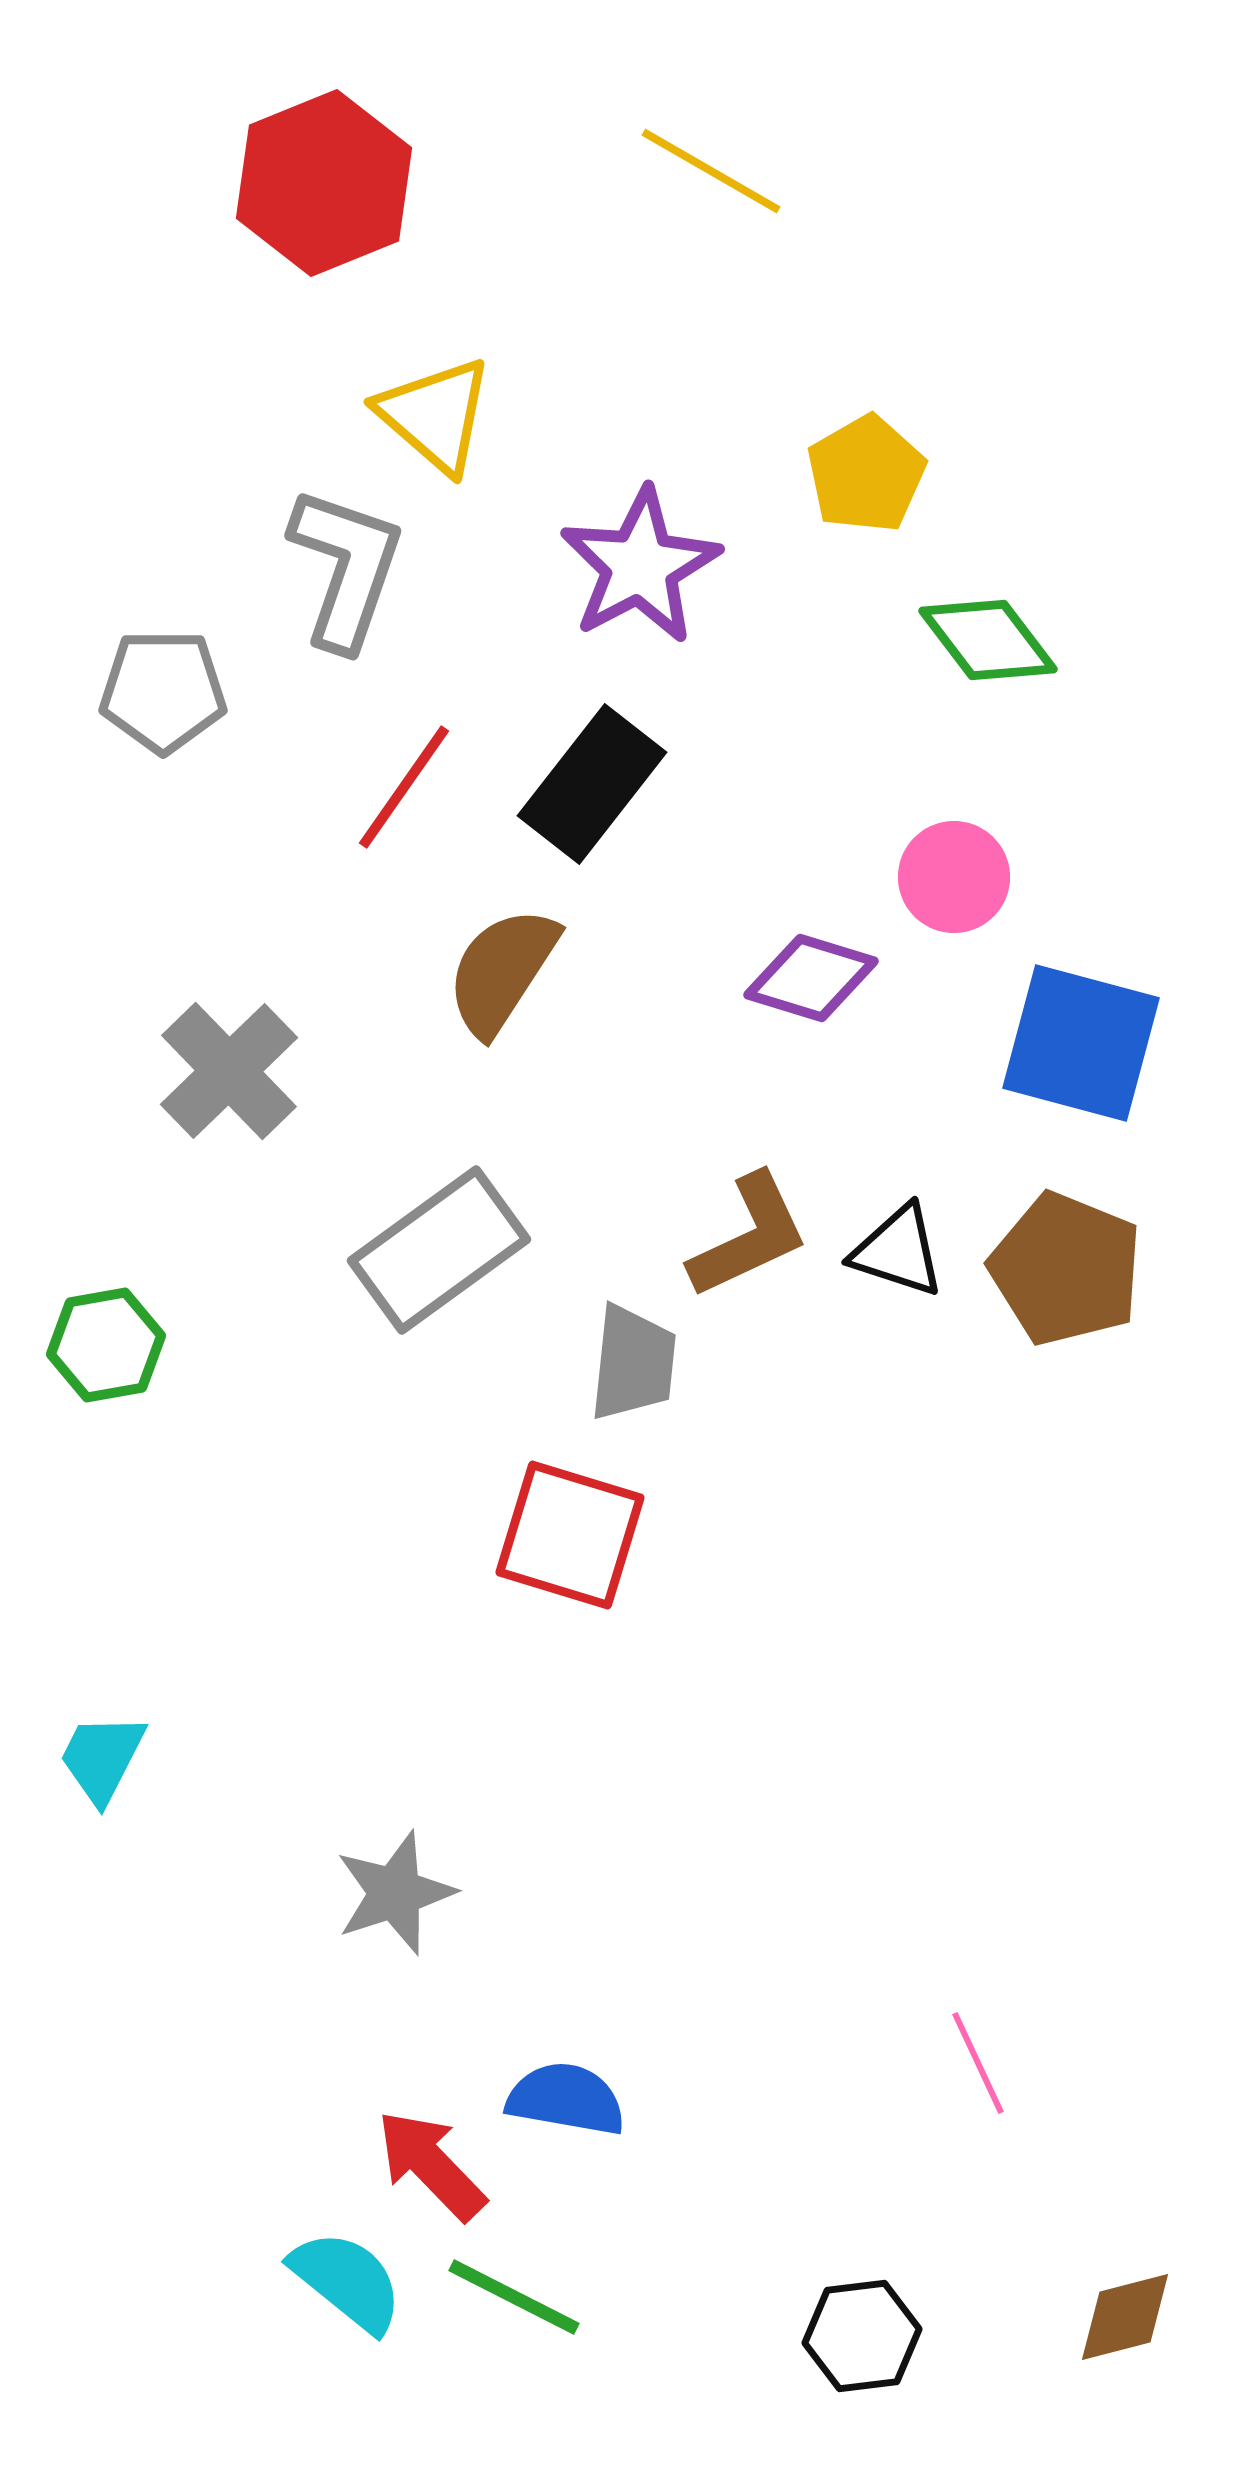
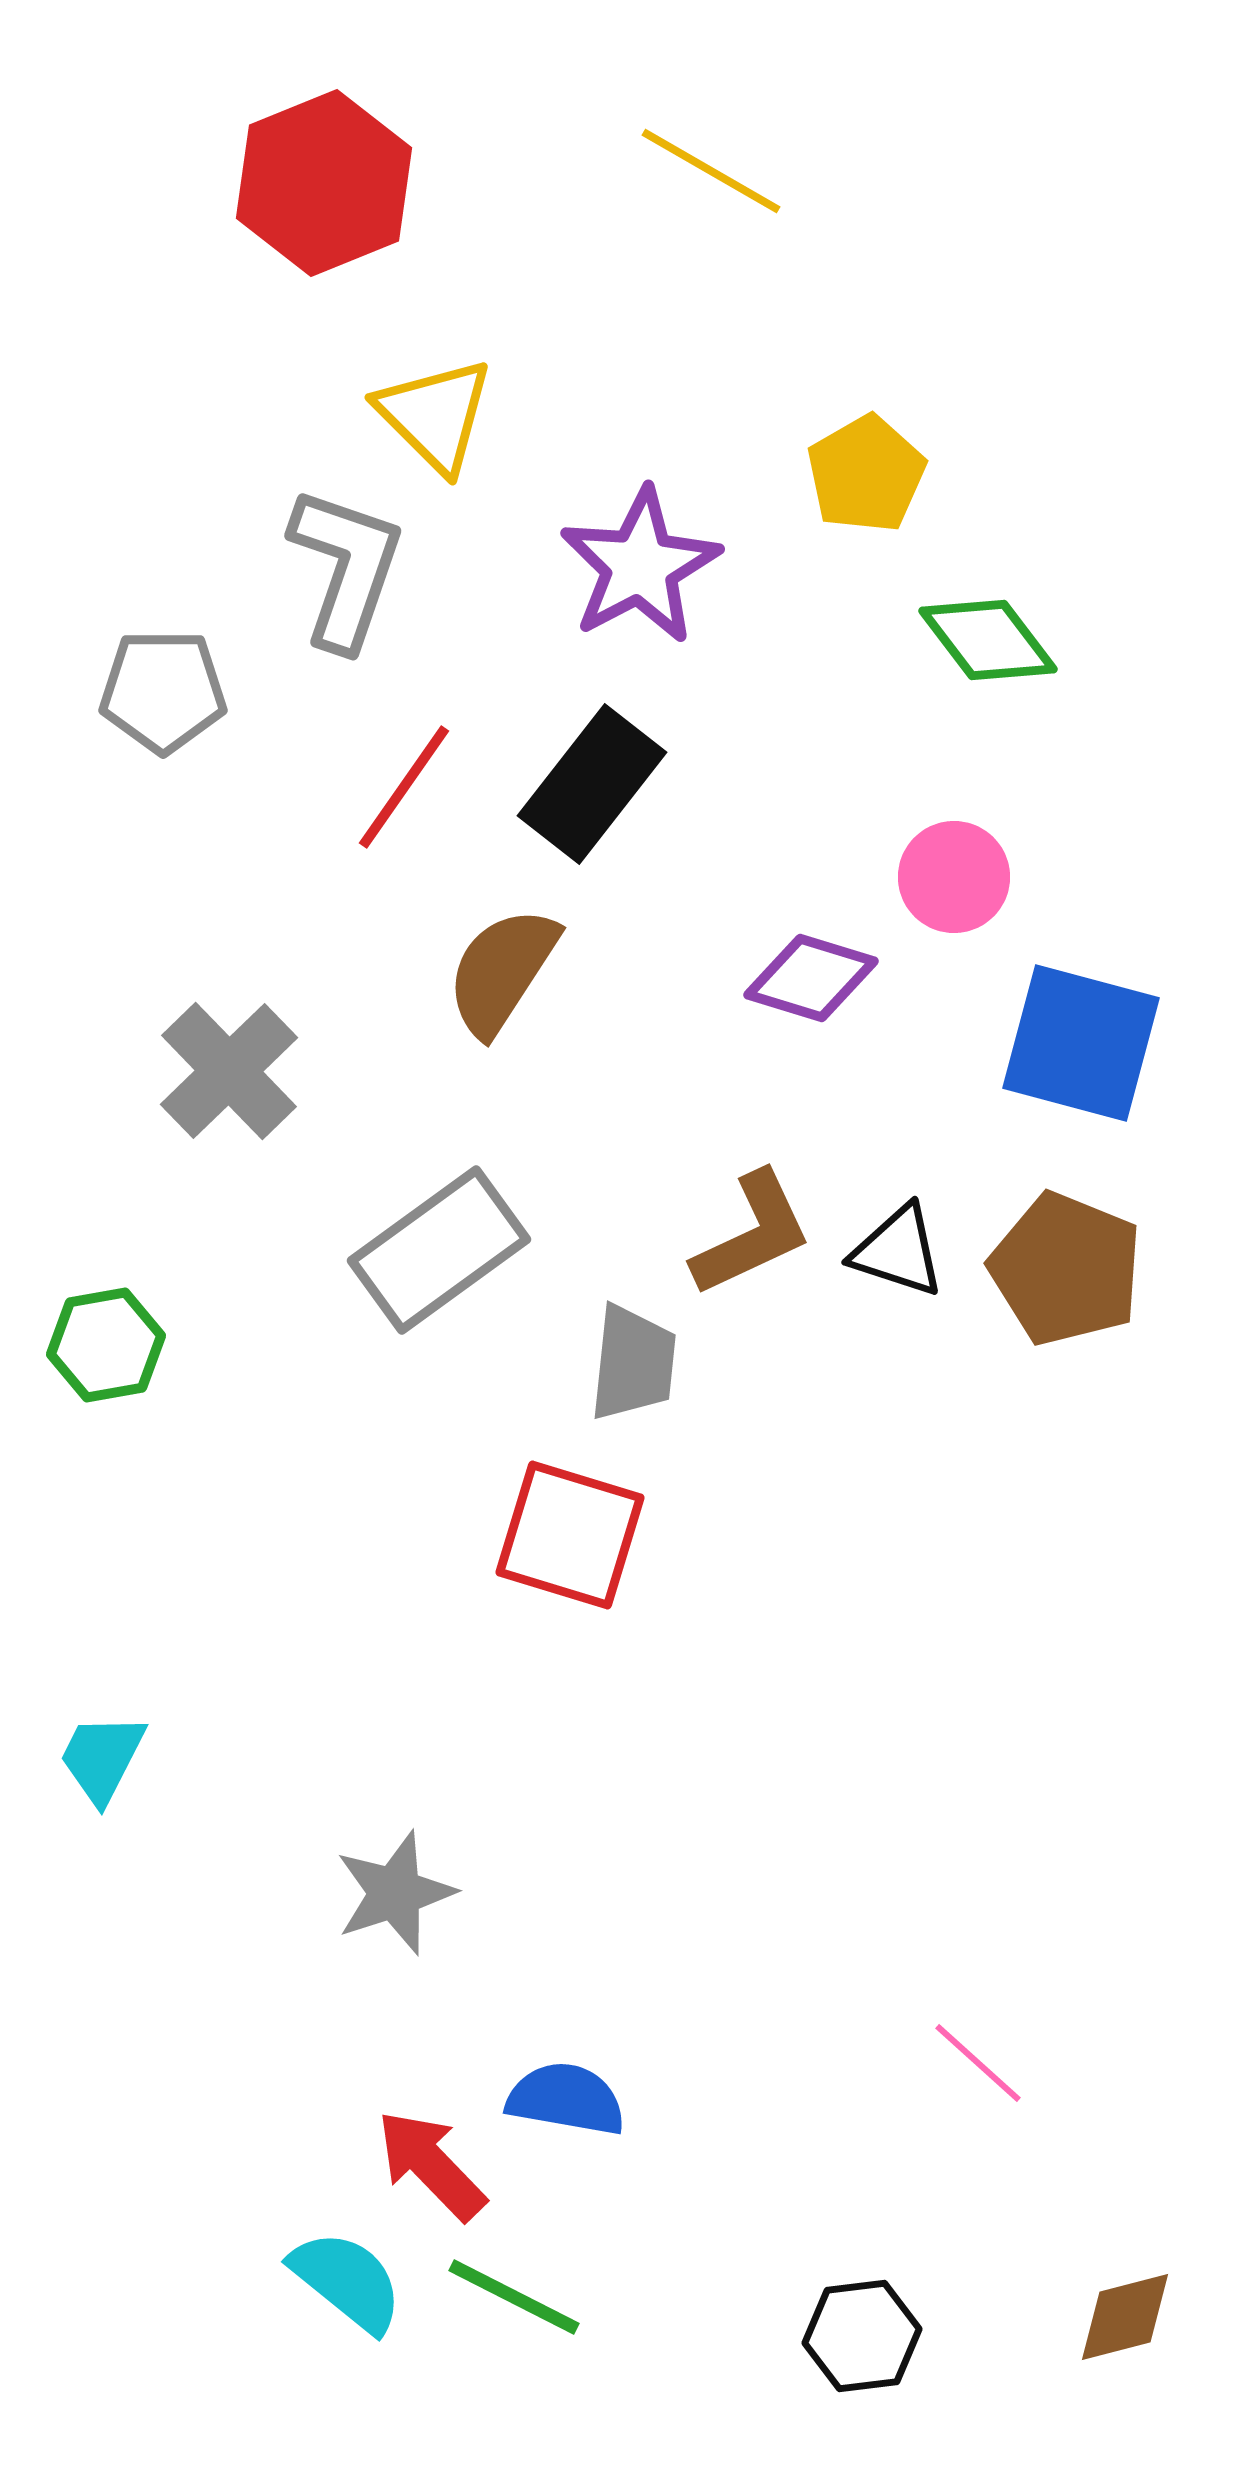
yellow triangle: rotated 4 degrees clockwise
brown L-shape: moved 3 px right, 2 px up
pink line: rotated 23 degrees counterclockwise
